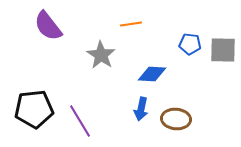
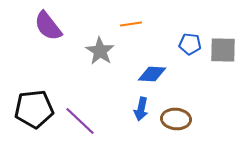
gray star: moved 1 px left, 4 px up
purple line: rotated 16 degrees counterclockwise
